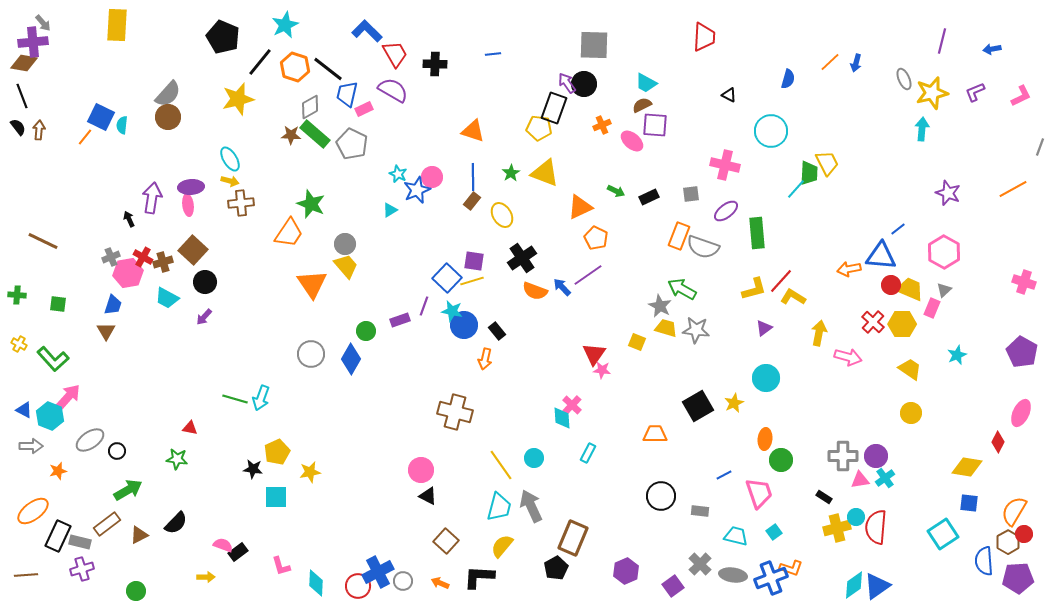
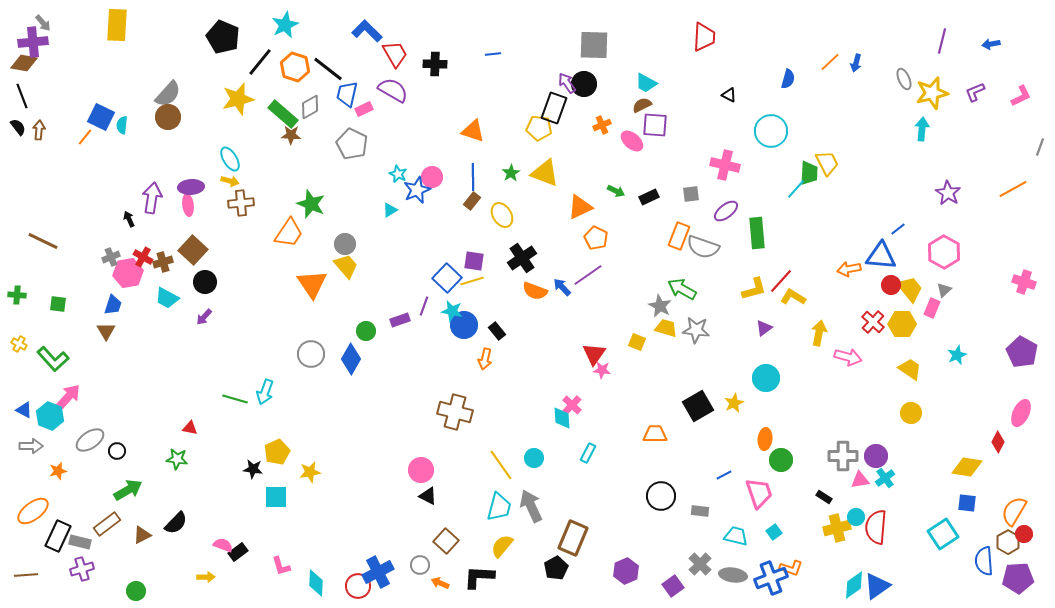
blue arrow at (992, 49): moved 1 px left, 5 px up
green rectangle at (315, 134): moved 32 px left, 20 px up
purple star at (948, 193): rotated 10 degrees clockwise
yellow trapezoid at (910, 289): rotated 28 degrees clockwise
cyan arrow at (261, 398): moved 4 px right, 6 px up
blue square at (969, 503): moved 2 px left
brown triangle at (139, 535): moved 3 px right
gray circle at (403, 581): moved 17 px right, 16 px up
